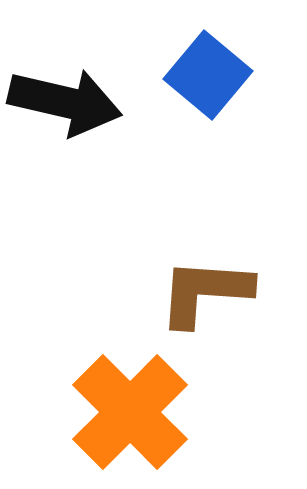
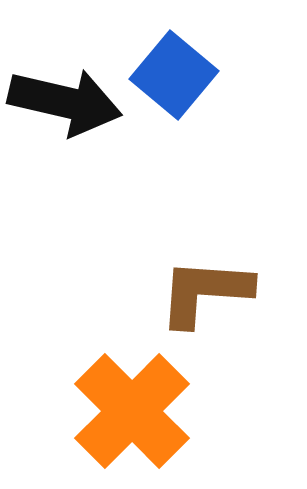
blue square: moved 34 px left
orange cross: moved 2 px right, 1 px up
